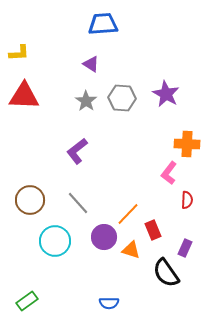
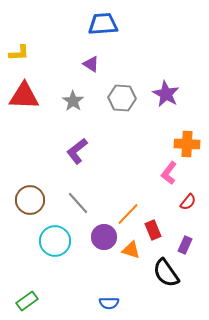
gray star: moved 13 px left
red semicircle: moved 1 px right, 2 px down; rotated 36 degrees clockwise
purple rectangle: moved 3 px up
